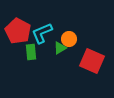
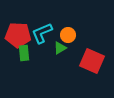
red pentagon: moved 4 px down; rotated 25 degrees counterclockwise
orange circle: moved 1 px left, 4 px up
green rectangle: moved 7 px left, 1 px down
